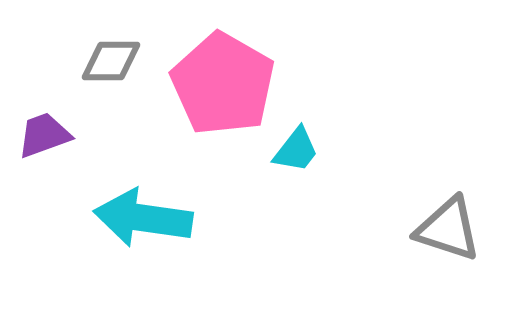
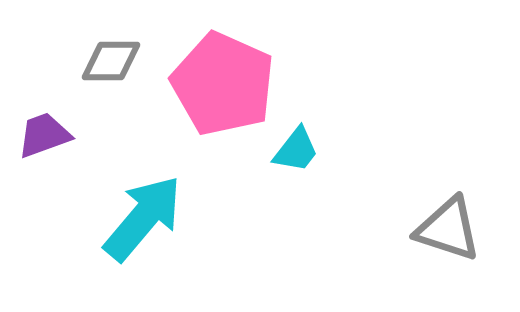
pink pentagon: rotated 6 degrees counterclockwise
cyan arrow: rotated 122 degrees clockwise
